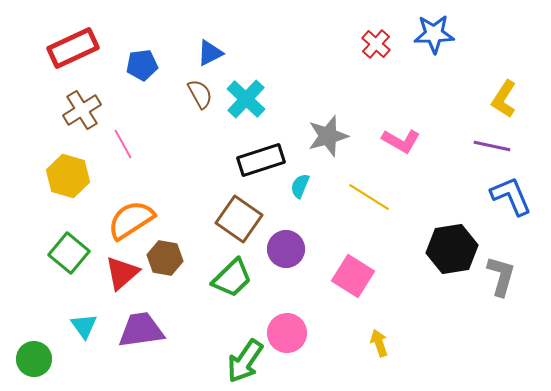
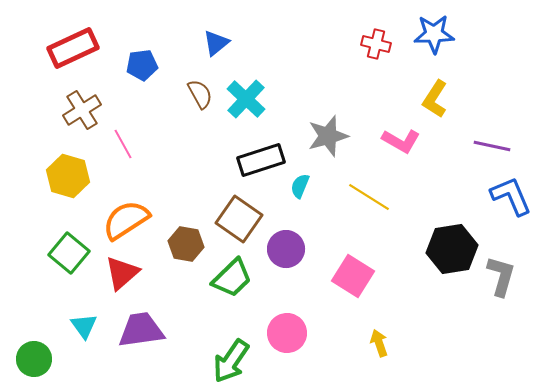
red cross: rotated 28 degrees counterclockwise
blue triangle: moved 6 px right, 10 px up; rotated 12 degrees counterclockwise
yellow L-shape: moved 69 px left
orange semicircle: moved 5 px left
brown hexagon: moved 21 px right, 14 px up
green arrow: moved 14 px left
